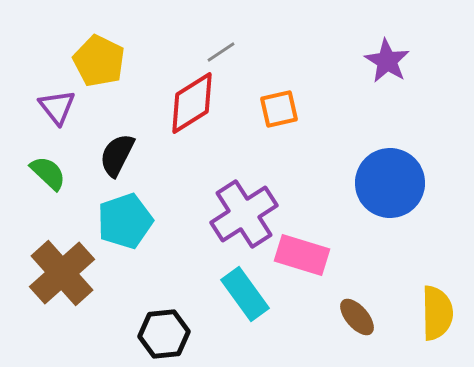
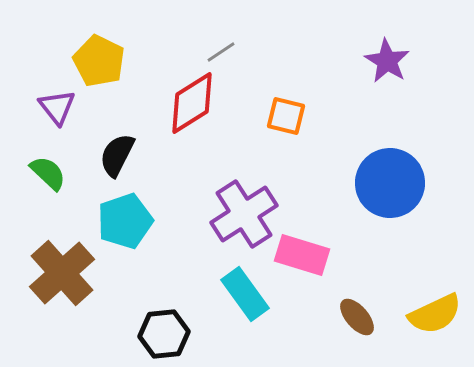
orange square: moved 7 px right, 7 px down; rotated 27 degrees clockwise
yellow semicircle: moved 2 px left, 1 px down; rotated 66 degrees clockwise
